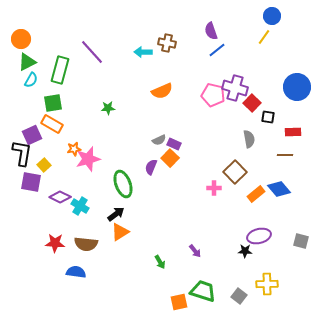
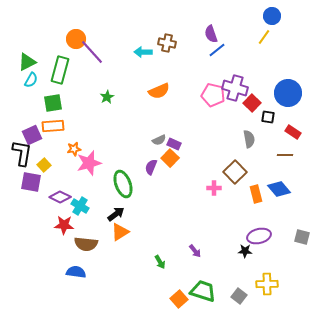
purple semicircle at (211, 31): moved 3 px down
orange circle at (21, 39): moved 55 px right
blue circle at (297, 87): moved 9 px left, 6 px down
orange semicircle at (162, 91): moved 3 px left
green star at (108, 108): moved 1 px left, 11 px up; rotated 24 degrees counterclockwise
orange rectangle at (52, 124): moved 1 px right, 2 px down; rotated 35 degrees counterclockwise
red rectangle at (293, 132): rotated 35 degrees clockwise
pink star at (88, 159): moved 1 px right, 4 px down
orange rectangle at (256, 194): rotated 66 degrees counterclockwise
gray square at (301, 241): moved 1 px right, 4 px up
red star at (55, 243): moved 9 px right, 18 px up
orange square at (179, 302): moved 3 px up; rotated 30 degrees counterclockwise
